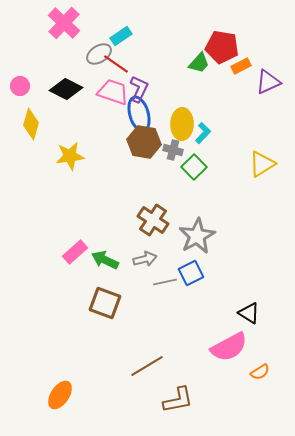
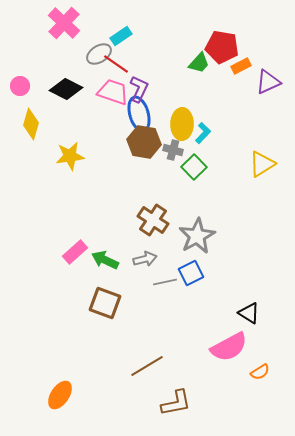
brown L-shape: moved 2 px left, 3 px down
